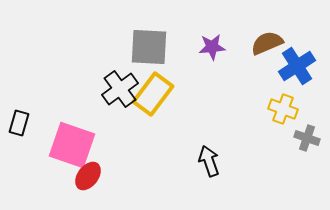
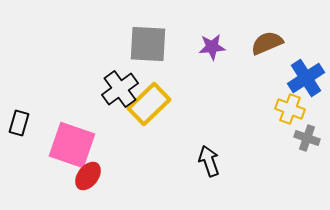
gray square: moved 1 px left, 3 px up
blue cross: moved 9 px right, 12 px down
yellow rectangle: moved 4 px left, 10 px down; rotated 9 degrees clockwise
yellow cross: moved 7 px right
